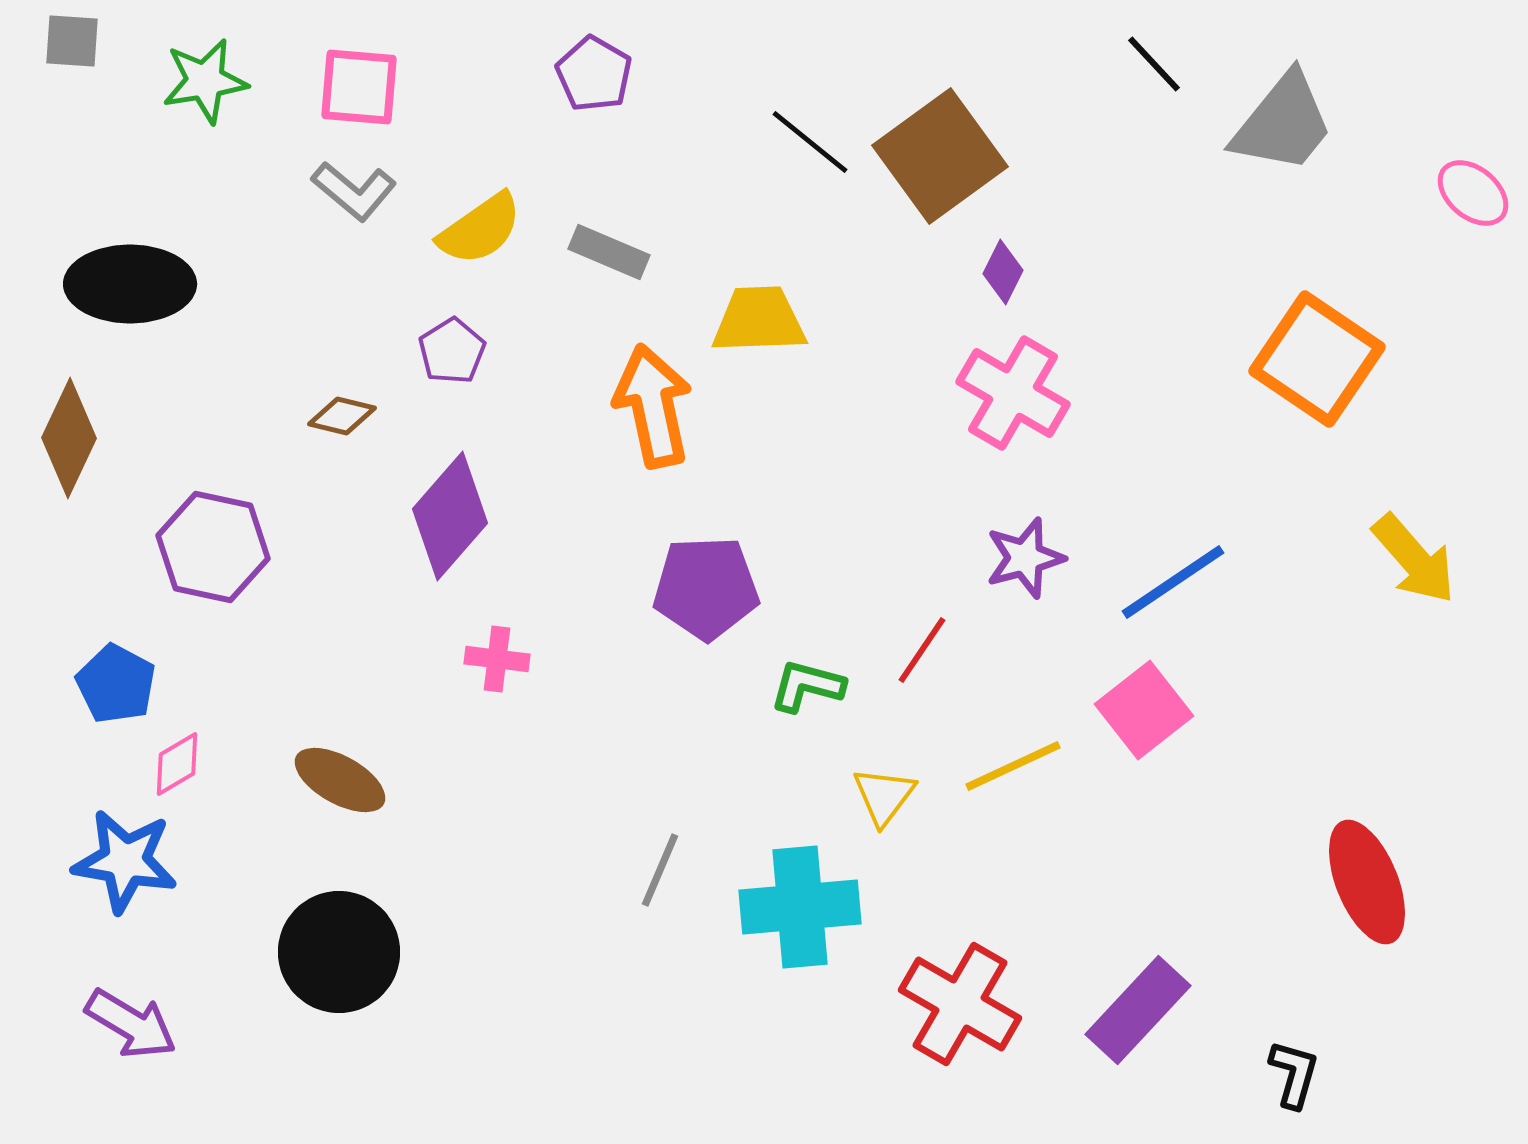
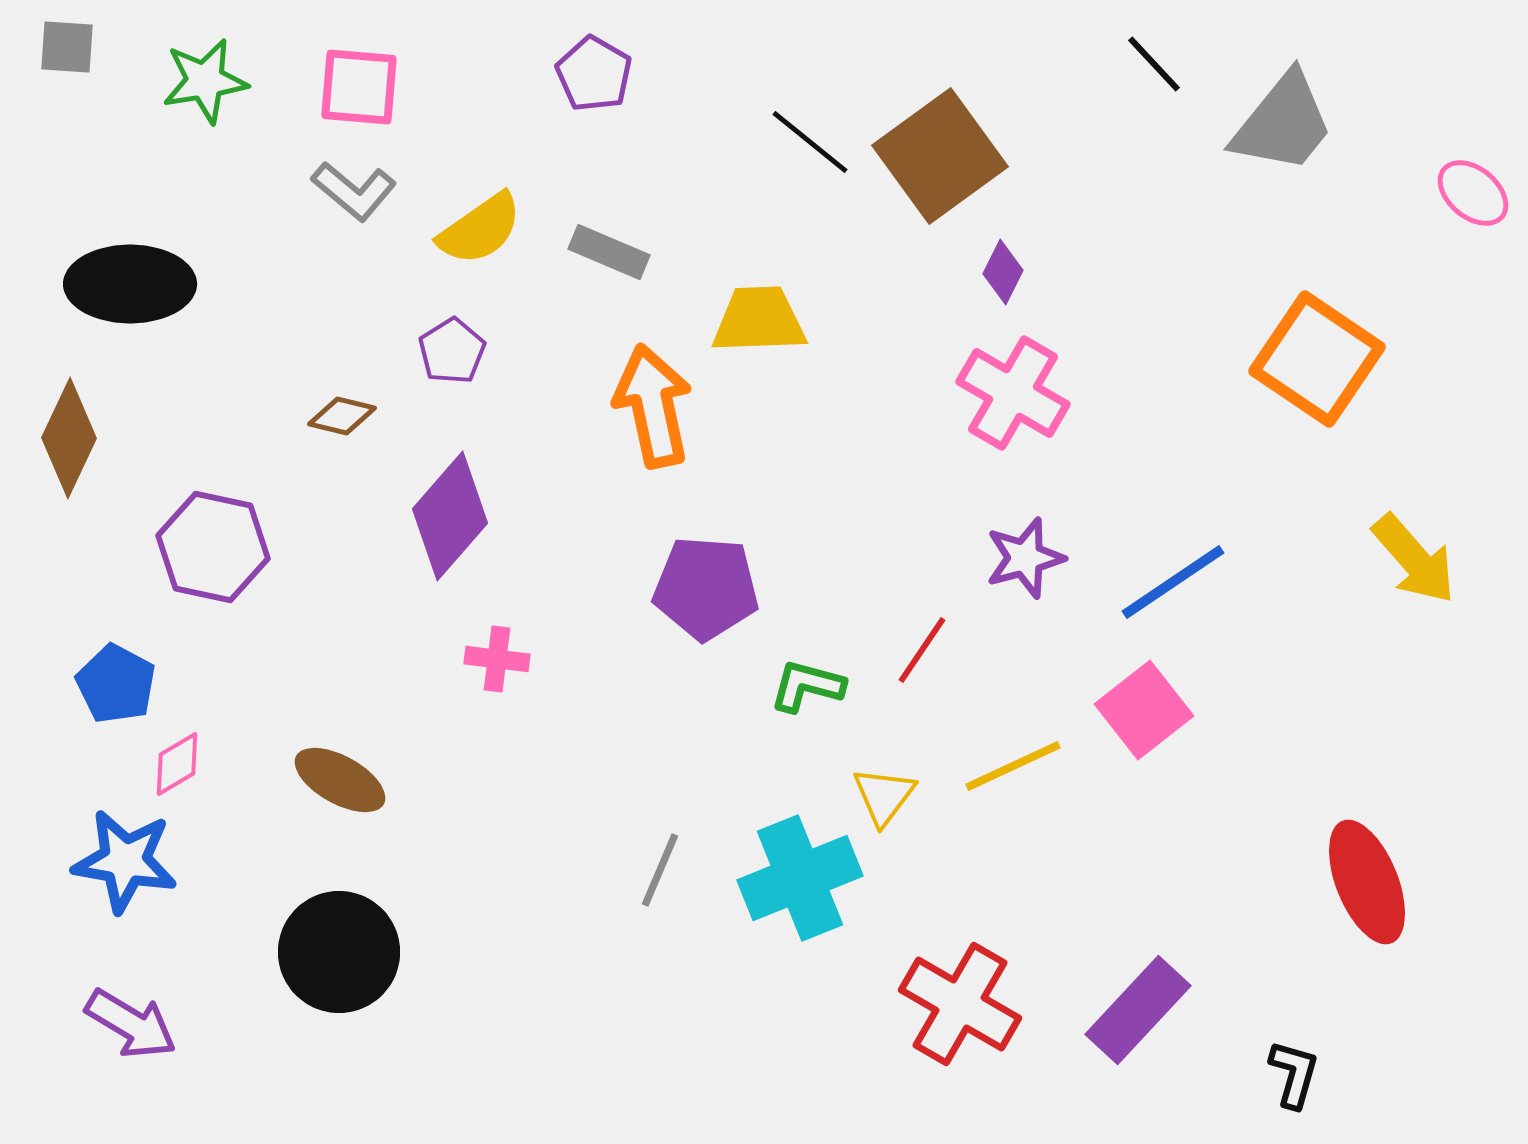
gray square at (72, 41): moved 5 px left, 6 px down
purple pentagon at (706, 588): rotated 6 degrees clockwise
cyan cross at (800, 907): moved 29 px up; rotated 17 degrees counterclockwise
